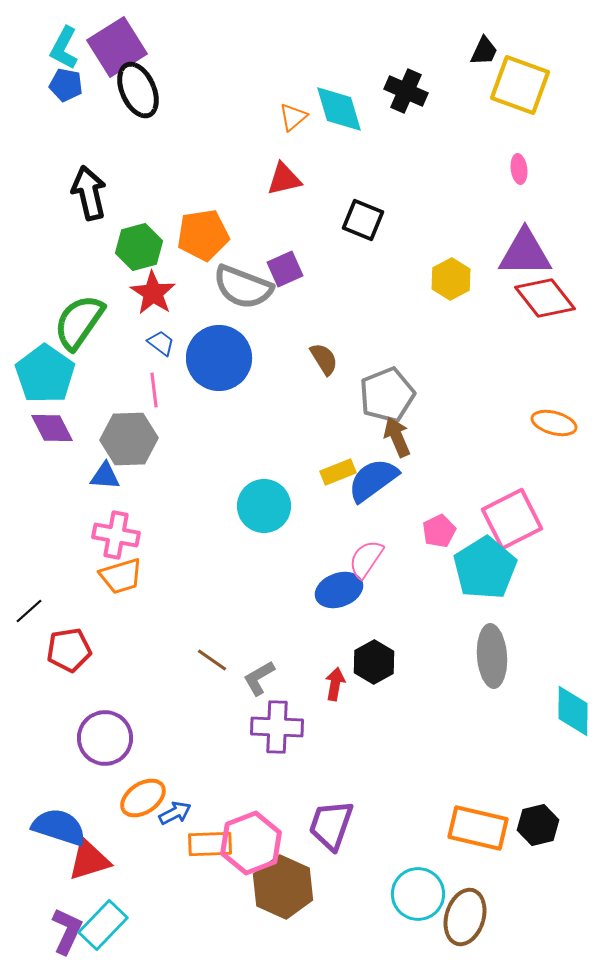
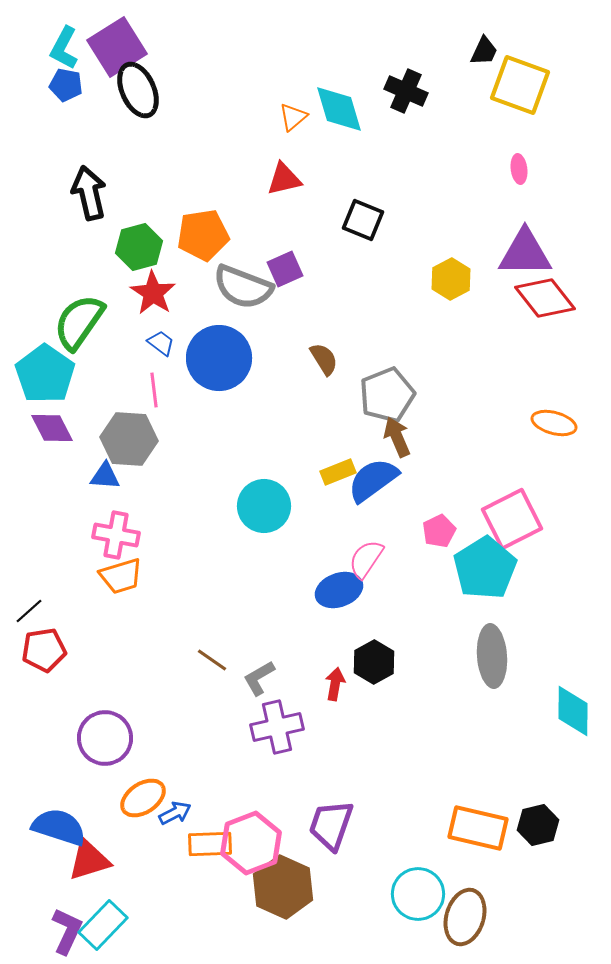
gray hexagon at (129, 439): rotated 6 degrees clockwise
red pentagon at (69, 650): moved 25 px left
purple cross at (277, 727): rotated 15 degrees counterclockwise
